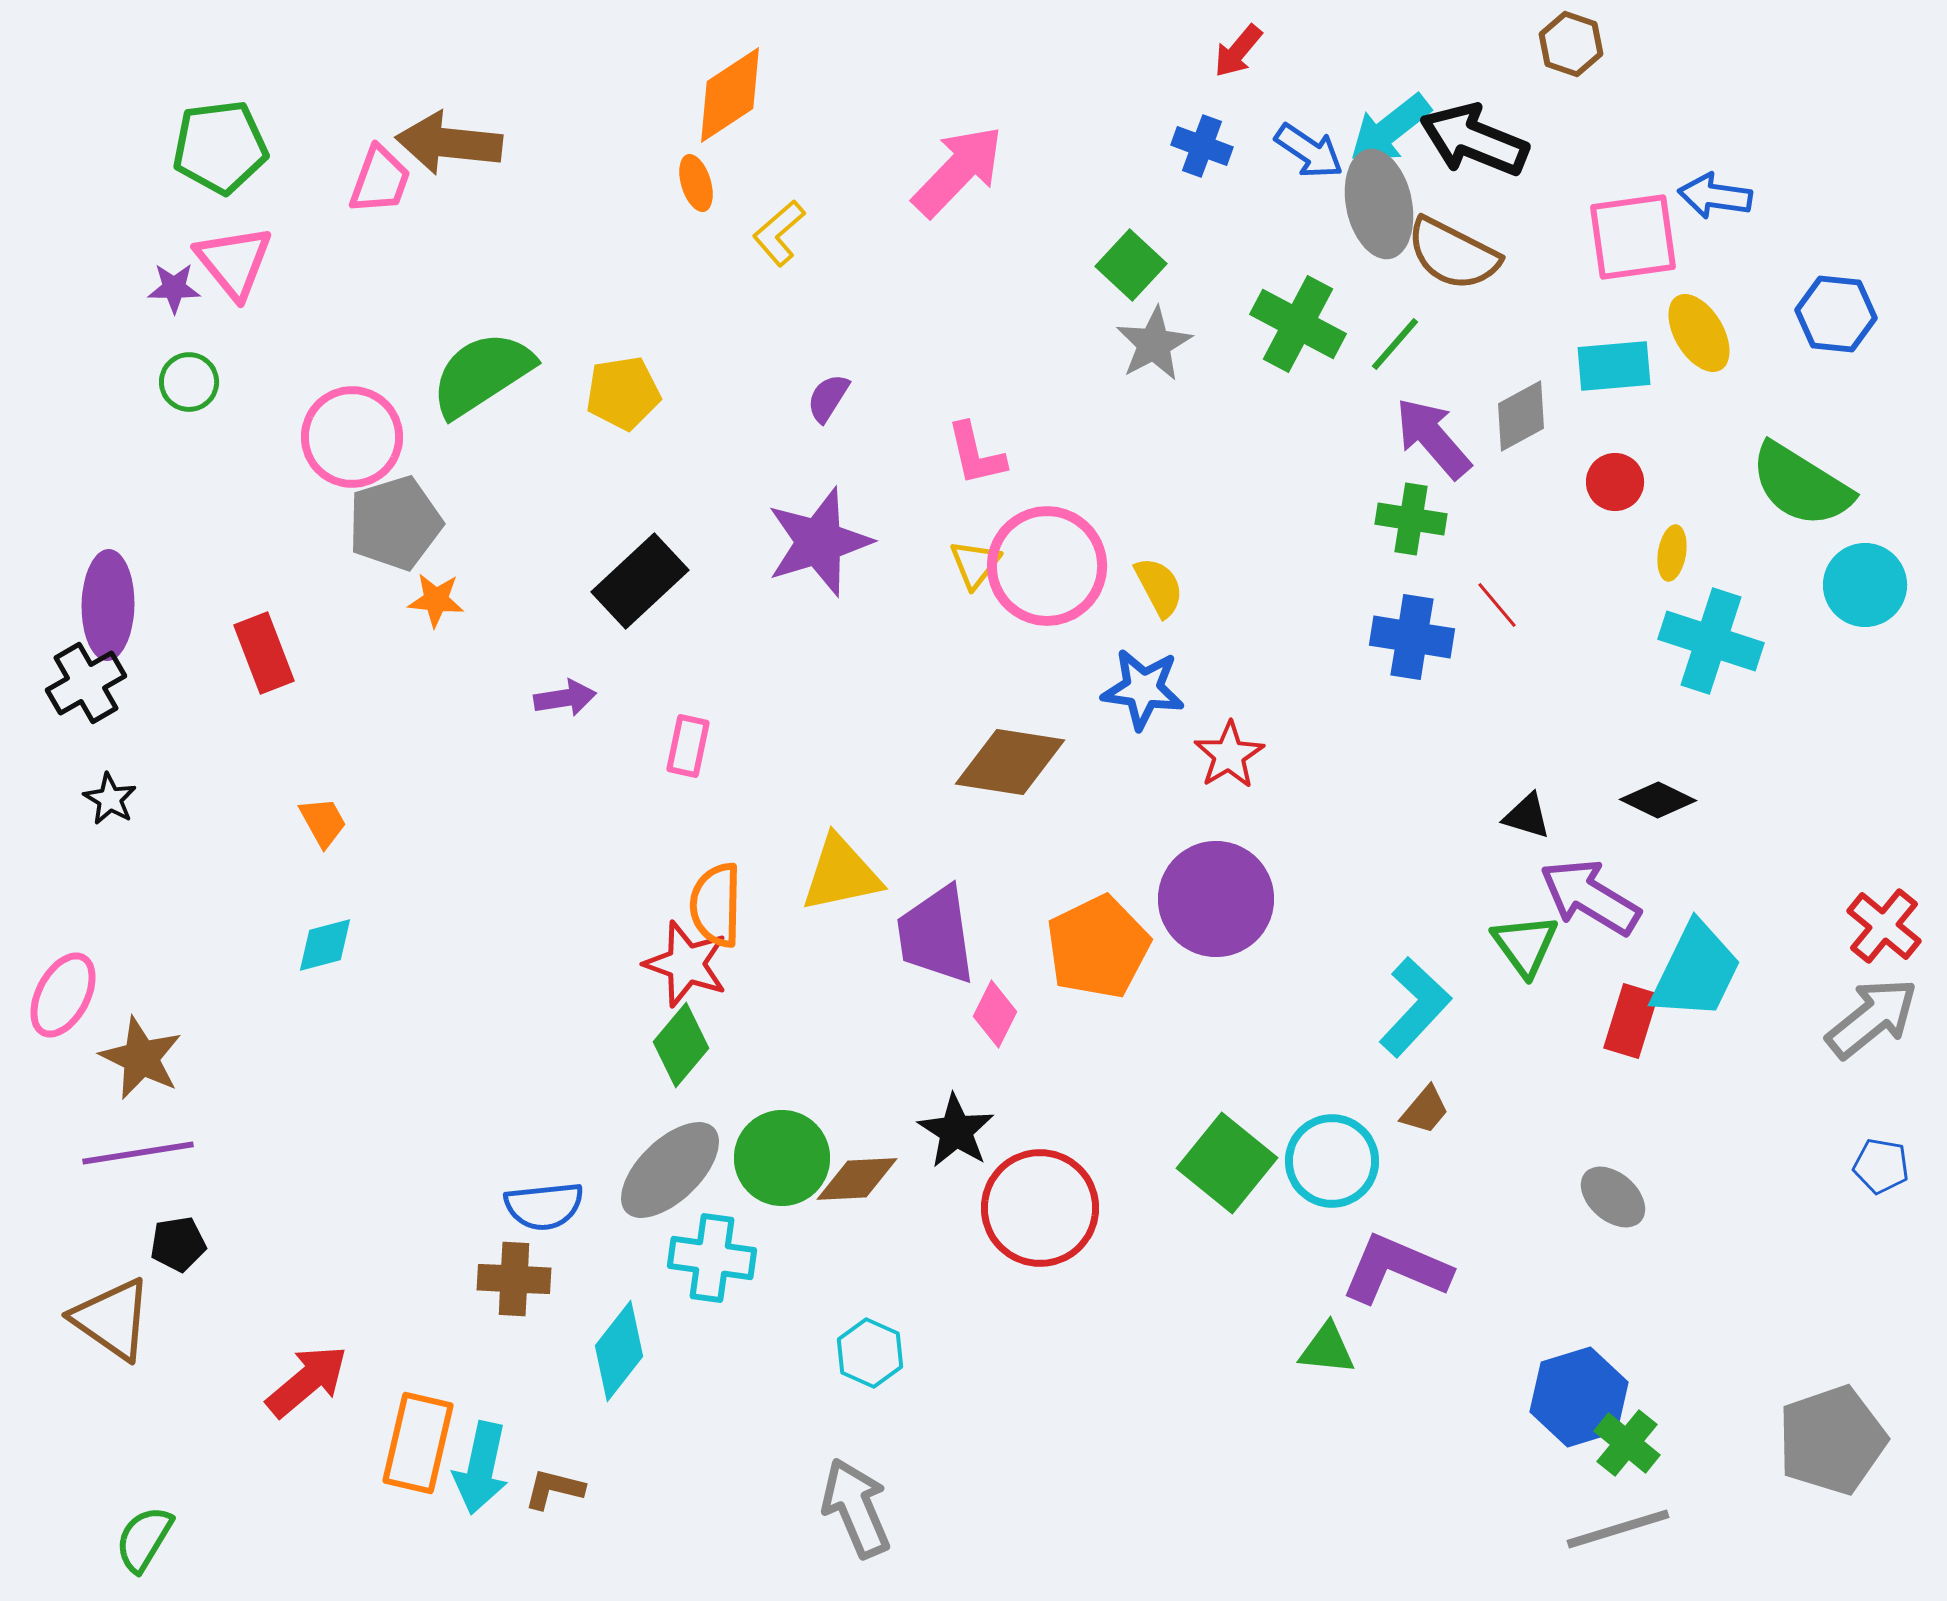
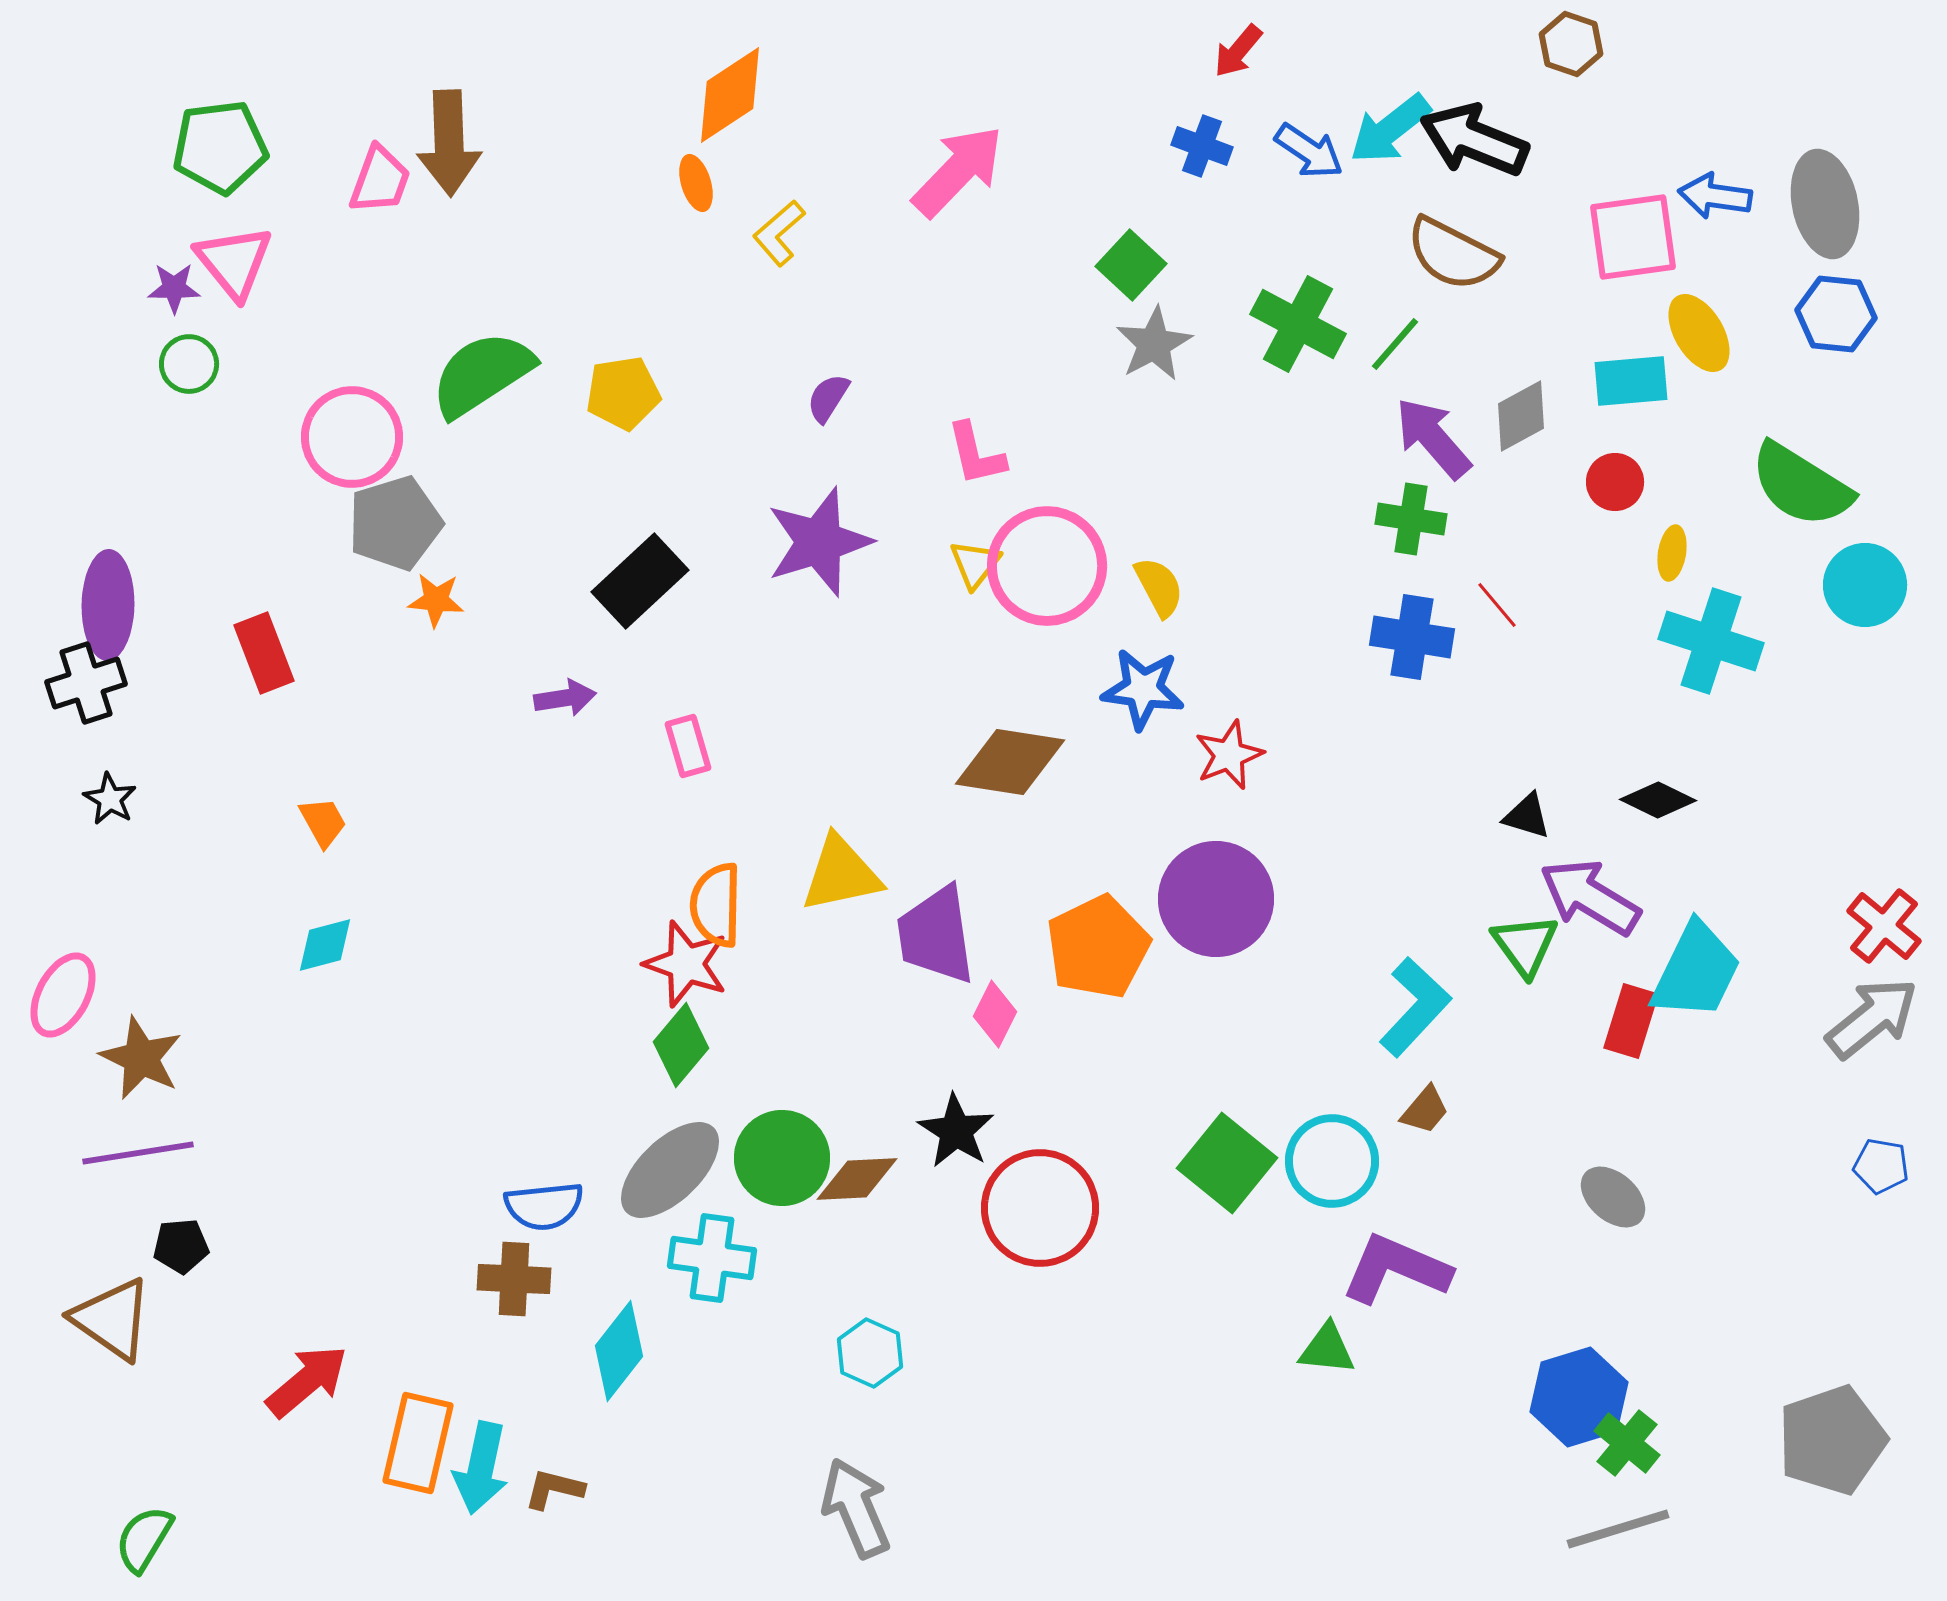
brown arrow at (449, 143): rotated 98 degrees counterclockwise
gray ellipse at (1379, 204): moved 446 px right
cyan rectangle at (1614, 366): moved 17 px right, 15 px down
green circle at (189, 382): moved 18 px up
black cross at (86, 683): rotated 12 degrees clockwise
pink rectangle at (688, 746): rotated 28 degrees counterclockwise
red star at (1229, 755): rotated 10 degrees clockwise
black pentagon at (178, 1244): moved 3 px right, 2 px down; rotated 4 degrees clockwise
